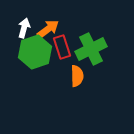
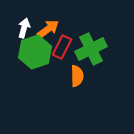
red rectangle: rotated 45 degrees clockwise
